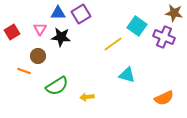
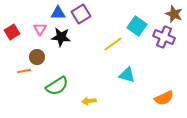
brown star: moved 1 px down; rotated 12 degrees clockwise
brown circle: moved 1 px left, 1 px down
orange line: rotated 32 degrees counterclockwise
yellow arrow: moved 2 px right, 4 px down
